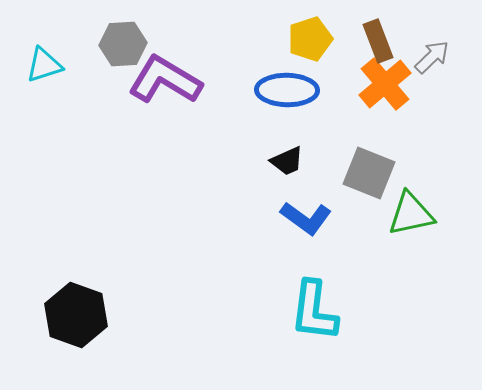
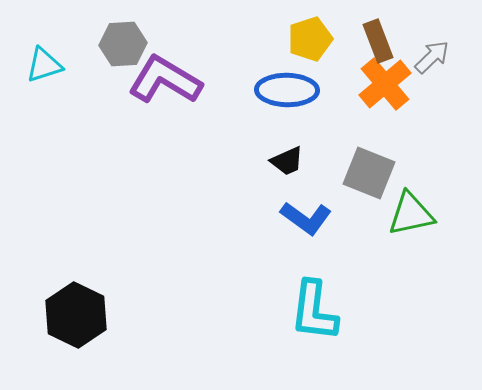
black hexagon: rotated 6 degrees clockwise
